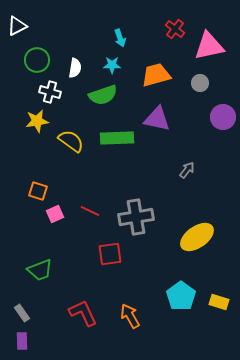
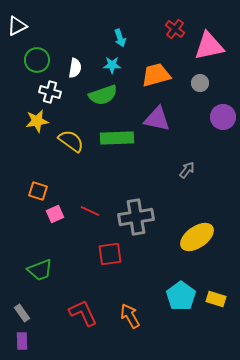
yellow rectangle: moved 3 px left, 3 px up
